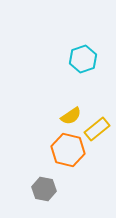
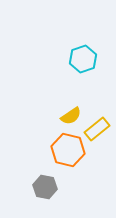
gray hexagon: moved 1 px right, 2 px up
